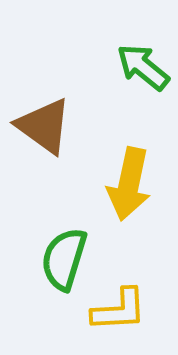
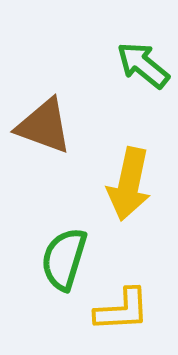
green arrow: moved 2 px up
brown triangle: rotated 16 degrees counterclockwise
yellow L-shape: moved 3 px right
